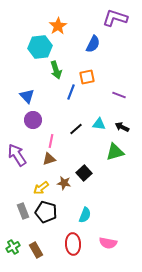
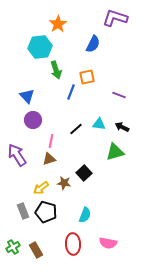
orange star: moved 2 px up
